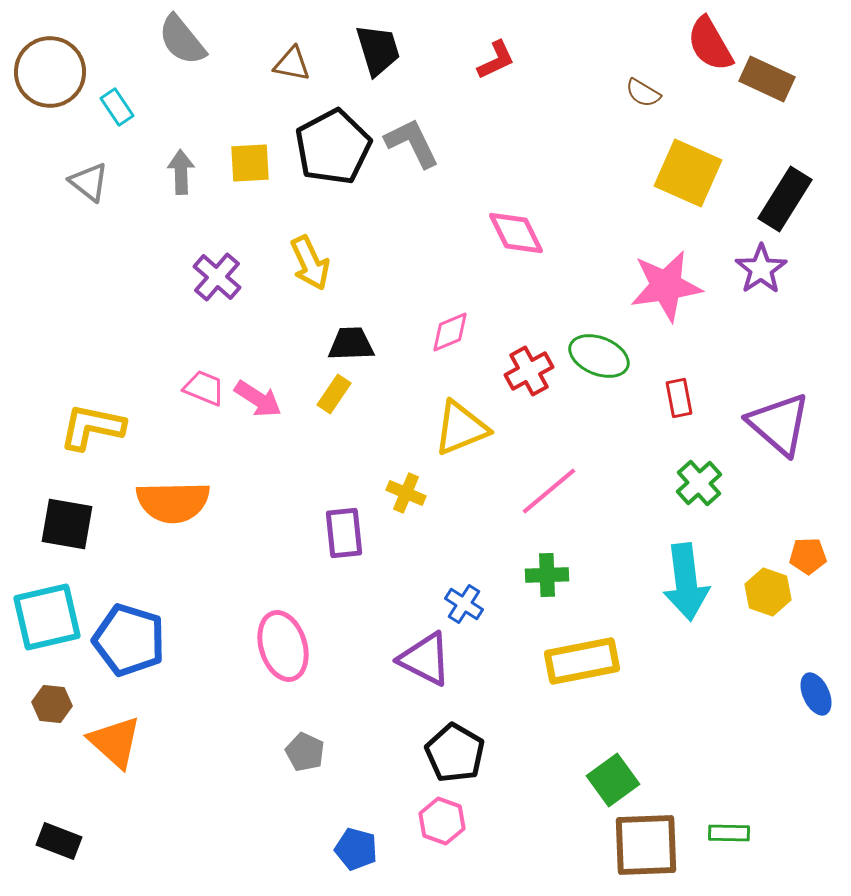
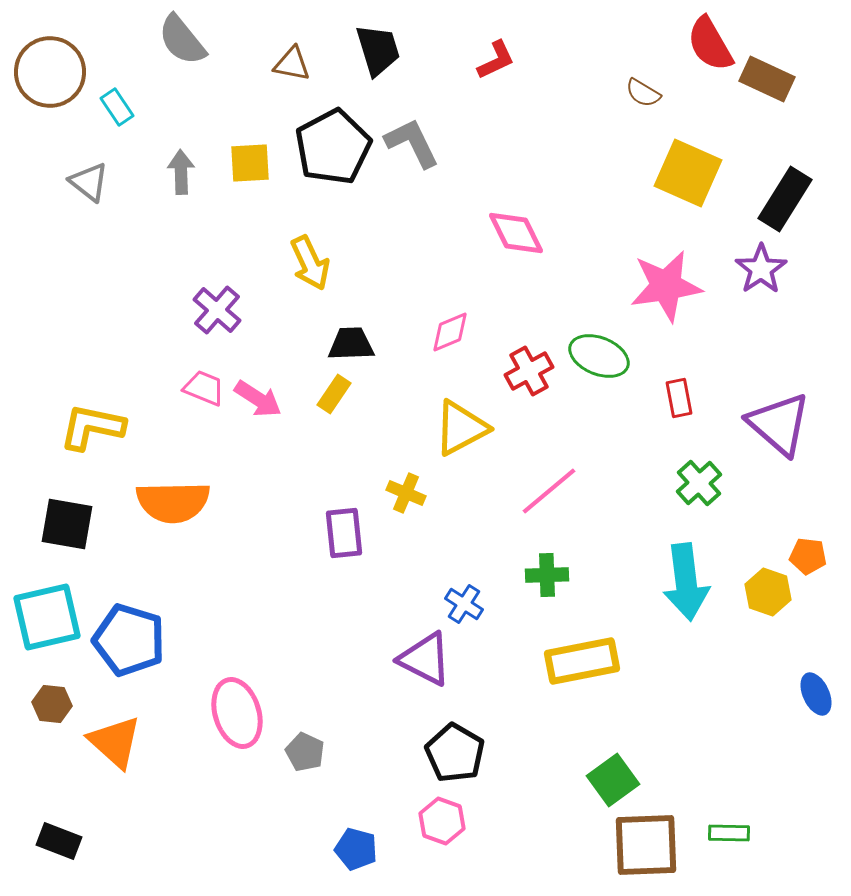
purple cross at (217, 277): moved 33 px down
yellow triangle at (461, 428): rotated 6 degrees counterclockwise
orange pentagon at (808, 556): rotated 9 degrees clockwise
pink ellipse at (283, 646): moved 46 px left, 67 px down
